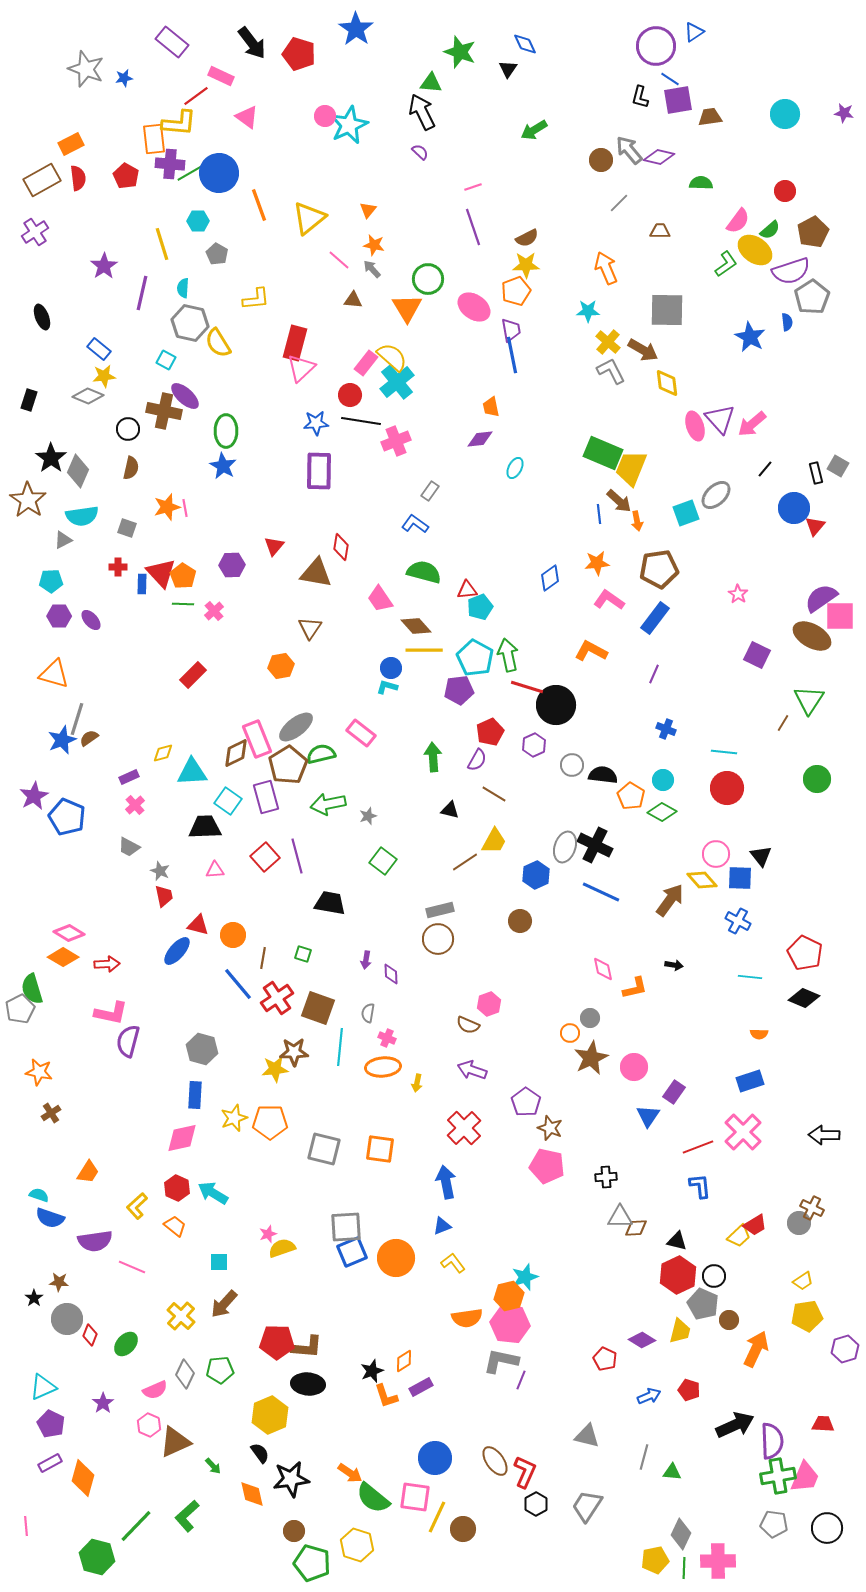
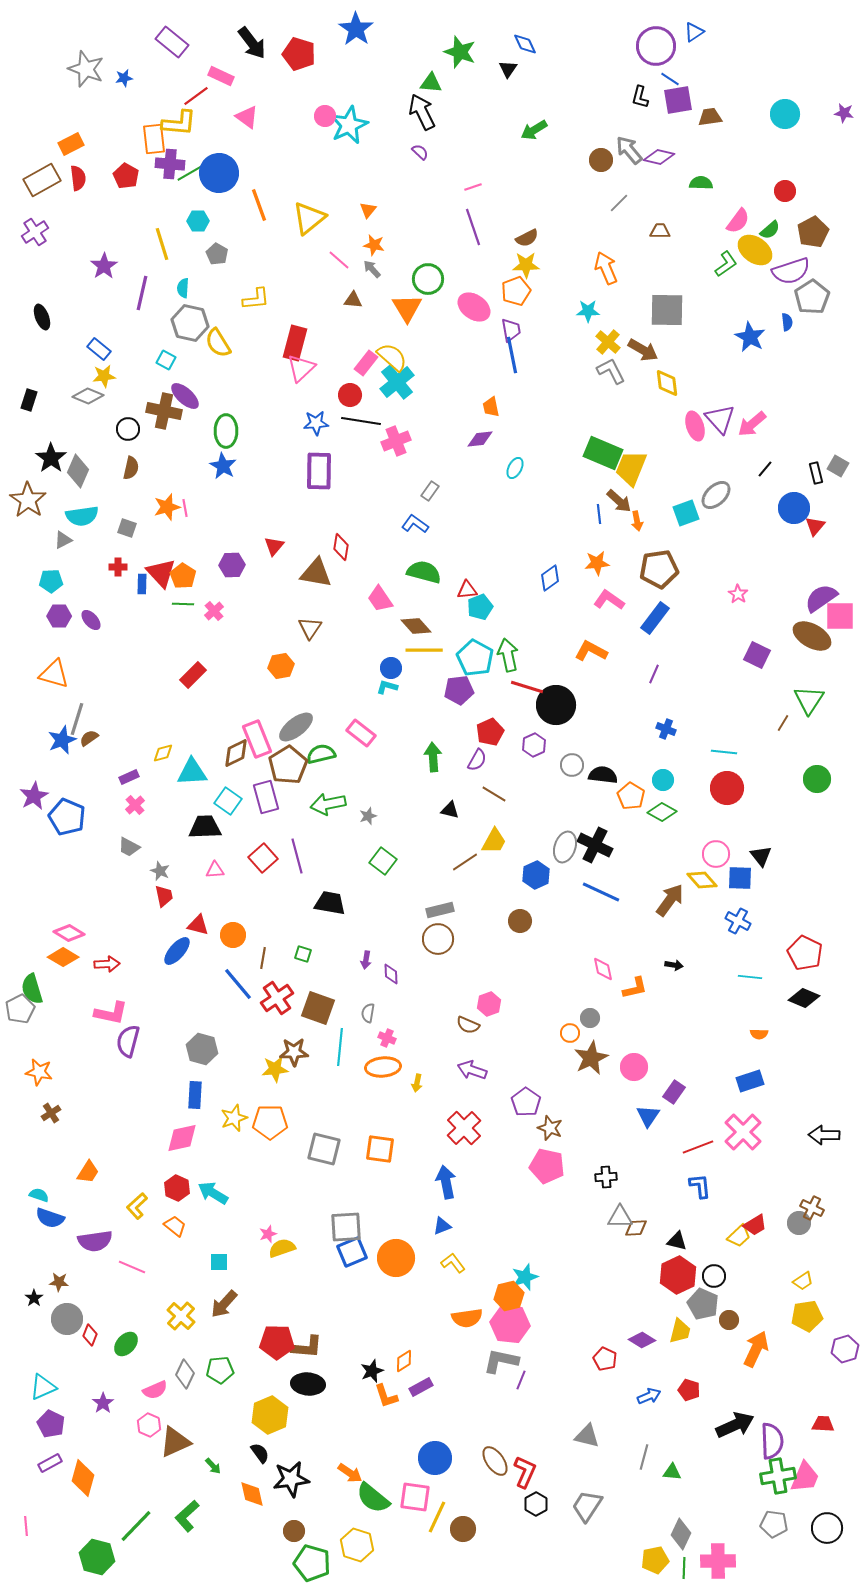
red square at (265, 857): moved 2 px left, 1 px down
